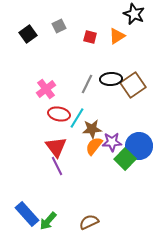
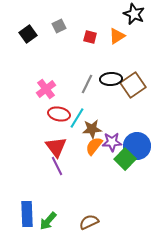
blue circle: moved 2 px left
blue rectangle: rotated 40 degrees clockwise
